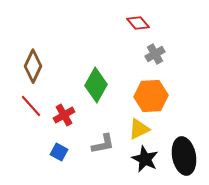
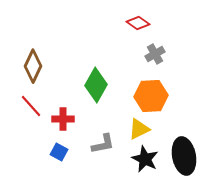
red diamond: rotated 15 degrees counterclockwise
red cross: moved 1 px left, 4 px down; rotated 30 degrees clockwise
